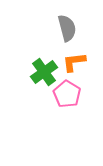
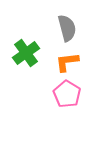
orange L-shape: moved 7 px left
green cross: moved 18 px left, 19 px up
